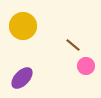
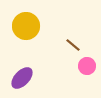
yellow circle: moved 3 px right
pink circle: moved 1 px right
